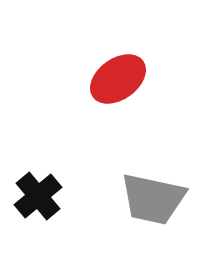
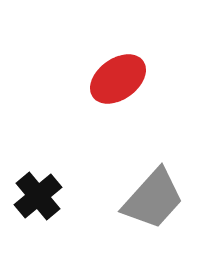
gray trapezoid: rotated 60 degrees counterclockwise
